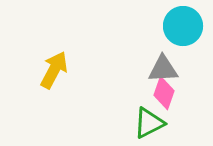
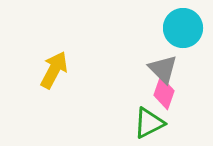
cyan circle: moved 2 px down
gray triangle: rotated 48 degrees clockwise
